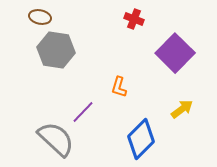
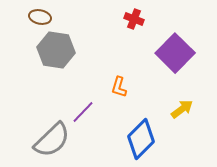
gray semicircle: moved 4 px left, 1 px down; rotated 93 degrees clockwise
